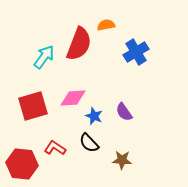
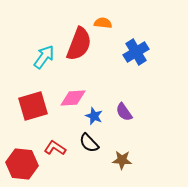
orange semicircle: moved 3 px left, 2 px up; rotated 18 degrees clockwise
